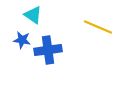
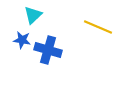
cyan triangle: rotated 42 degrees clockwise
blue cross: rotated 24 degrees clockwise
